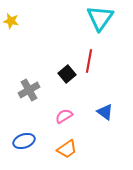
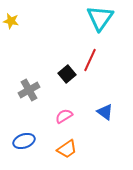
red line: moved 1 px right, 1 px up; rotated 15 degrees clockwise
